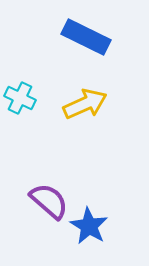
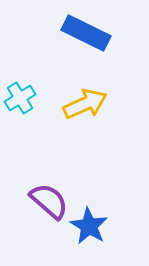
blue rectangle: moved 4 px up
cyan cross: rotated 32 degrees clockwise
